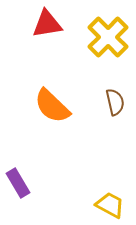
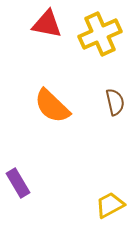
red triangle: rotated 20 degrees clockwise
yellow cross: moved 8 px left, 3 px up; rotated 21 degrees clockwise
yellow trapezoid: rotated 56 degrees counterclockwise
